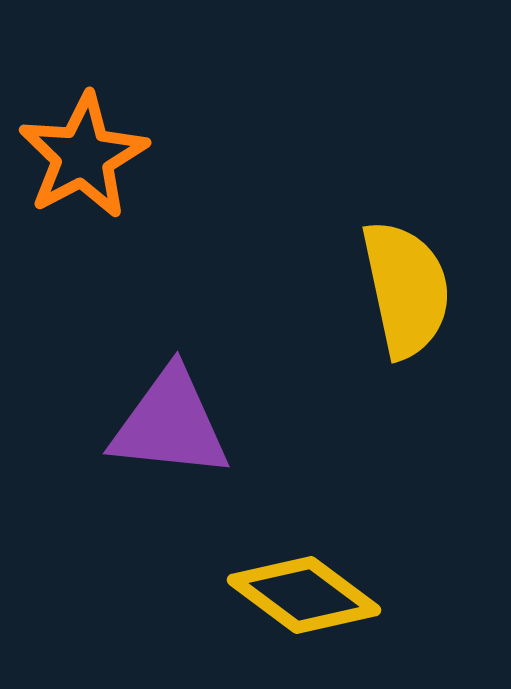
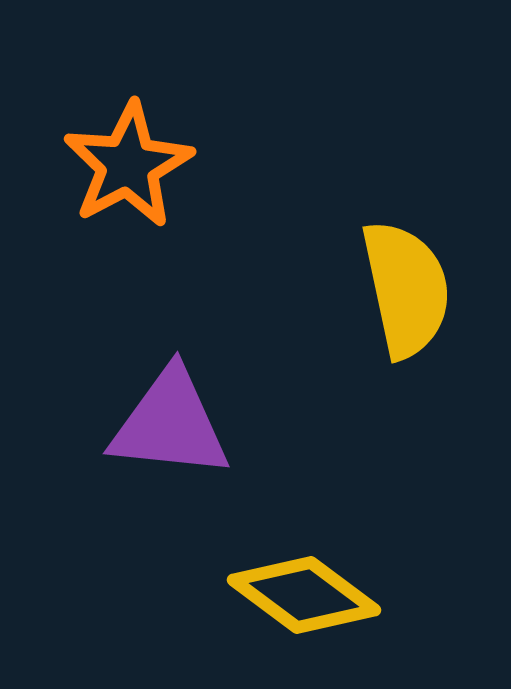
orange star: moved 45 px right, 9 px down
